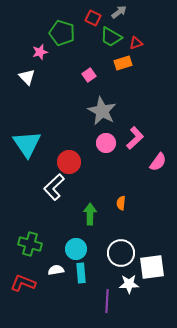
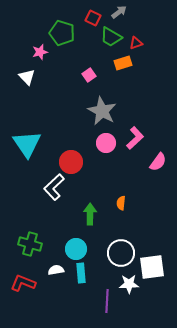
red circle: moved 2 px right
